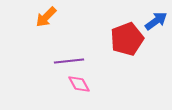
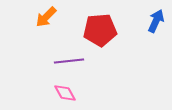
blue arrow: rotated 30 degrees counterclockwise
red pentagon: moved 27 px left, 9 px up; rotated 16 degrees clockwise
pink diamond: moved 14 px left, 9 px down
